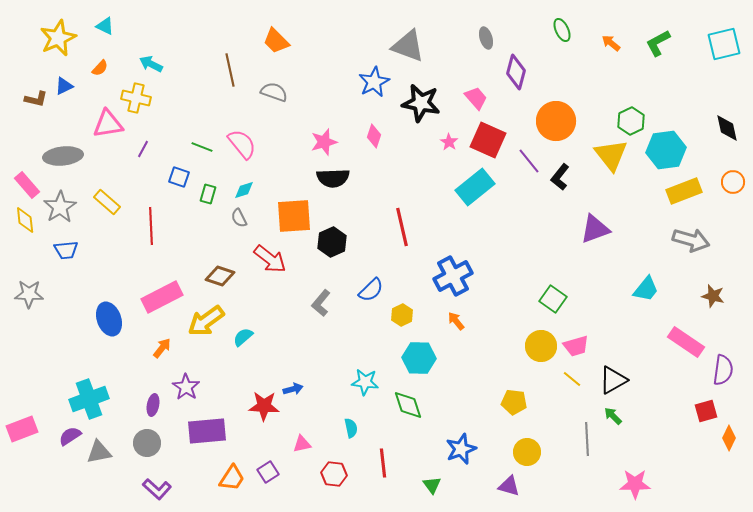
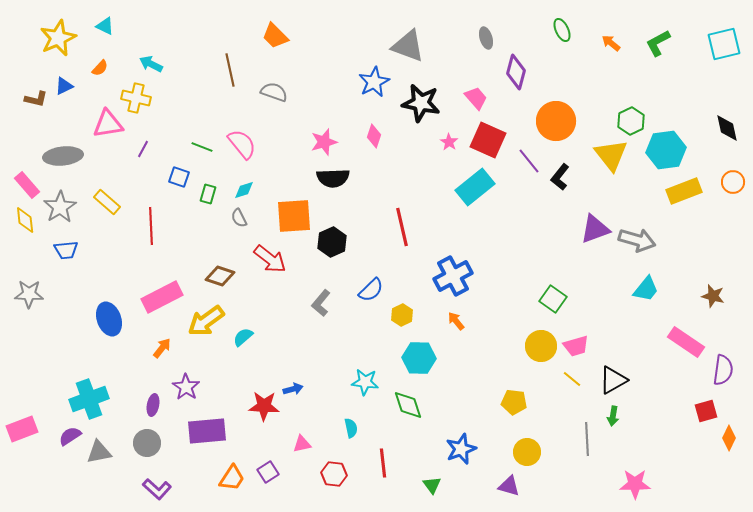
orange trapezoid at (276, 41): moved 1 px left, 5 px up
gray arrow at (691, 240): moved 54 px left
green arrow at (613, 416): rotated 126 degrees counterclockwise
